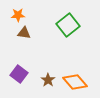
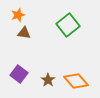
orange star: rotated 16 degrees counterclockwise
orange diamond: moved 1 px right, 1 px up
